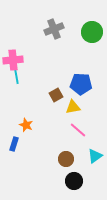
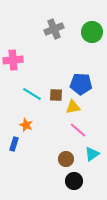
cyan line: moved 16 px right, 20 px down; rotated 48 degrees counterclockwise
brown square: rotated 32 degrees clockwise
cyan triangle: moved 3 px left, 2 px up
